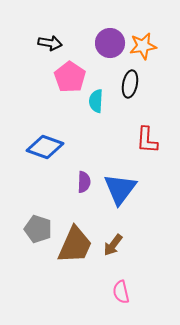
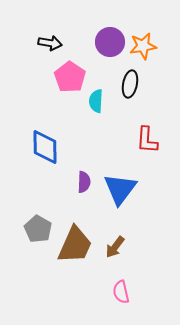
purple circle: moved 1 px up
blue diamond: rotated 69 degrees clockwise
gray pentagon: rotated 12 degrees clockwise
brown arrow: moved 2 px right, 2 px down
